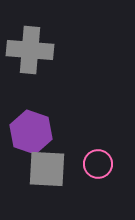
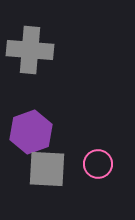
purple hexagon: rotated 21 degrees clockwise
